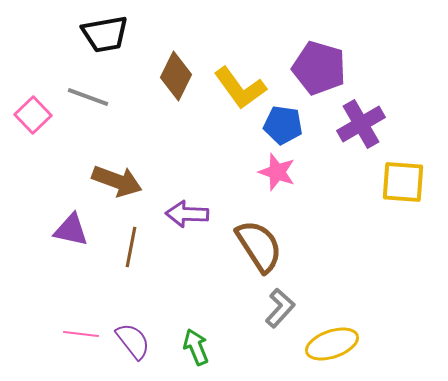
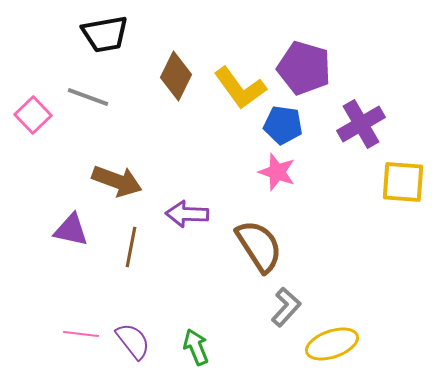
purple pentagon: moved 15 px left
gray L-shape: moved 6 px right, 1 px up
